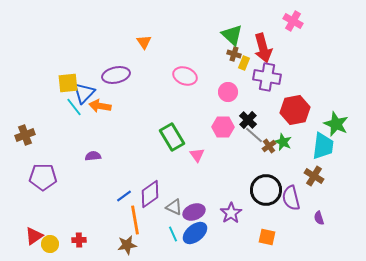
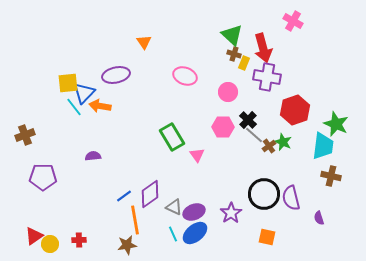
red hexagon at (295, 110): rotated 8 degrees counterclockwise
brown cross at (314, 176): moved 17 px right; rotated 18 degrees counterclockwise
black circle at (266, 190): moved 2 px left, 4 px down
